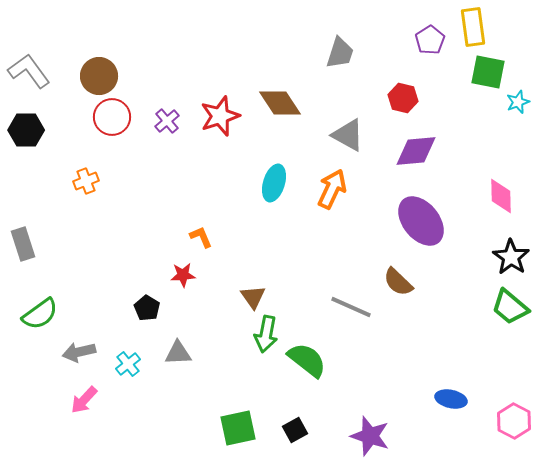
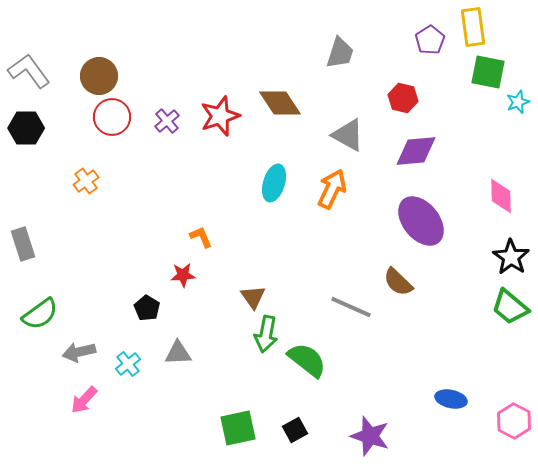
black hexagon at (26, 130): moved 2 px up
orange cross at (86, 181): rotated 15 degrees counterclockwise
